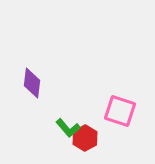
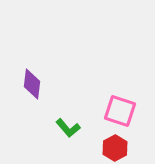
purple diamond: moved 1 px down
red hexagon: moved 30 px right, 10 px down
